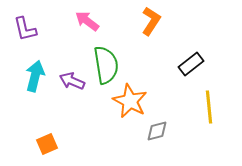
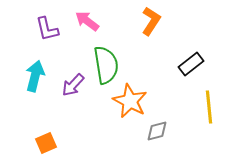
purple L-shape: moved 22 px right
purple arrow: moved 1 px right, 4 px down; rotated 70 degrees counterclockwise
orange square: moved 1 px left, 1 px up
